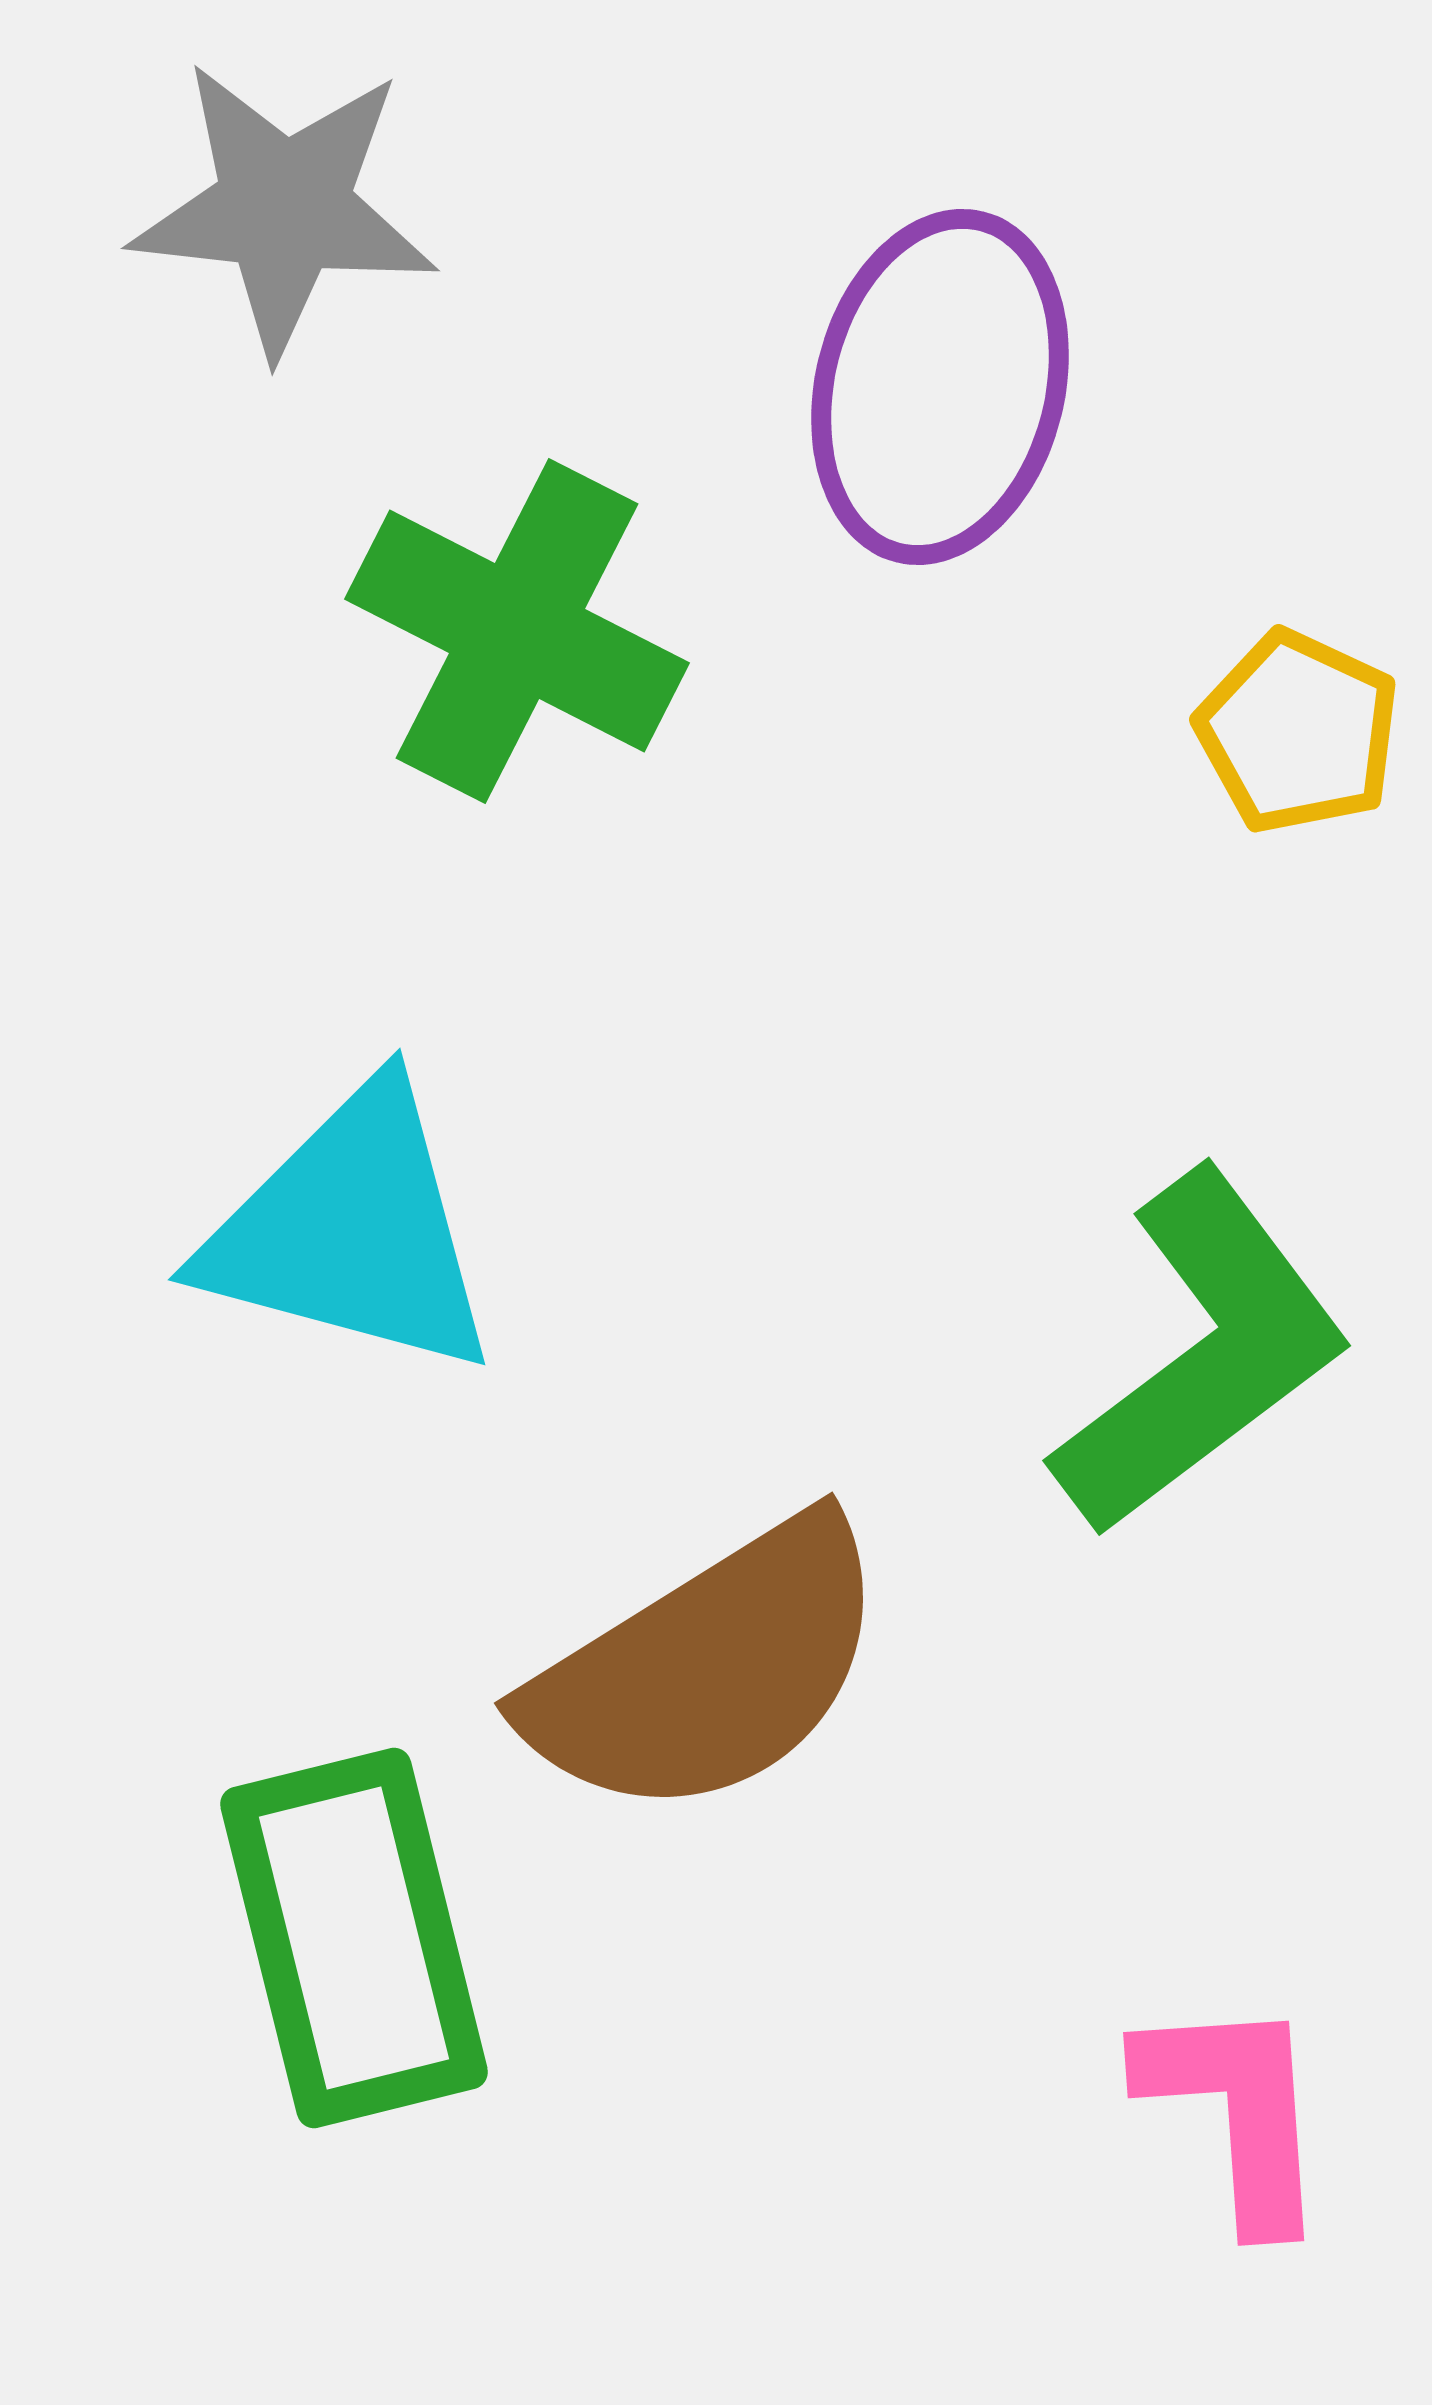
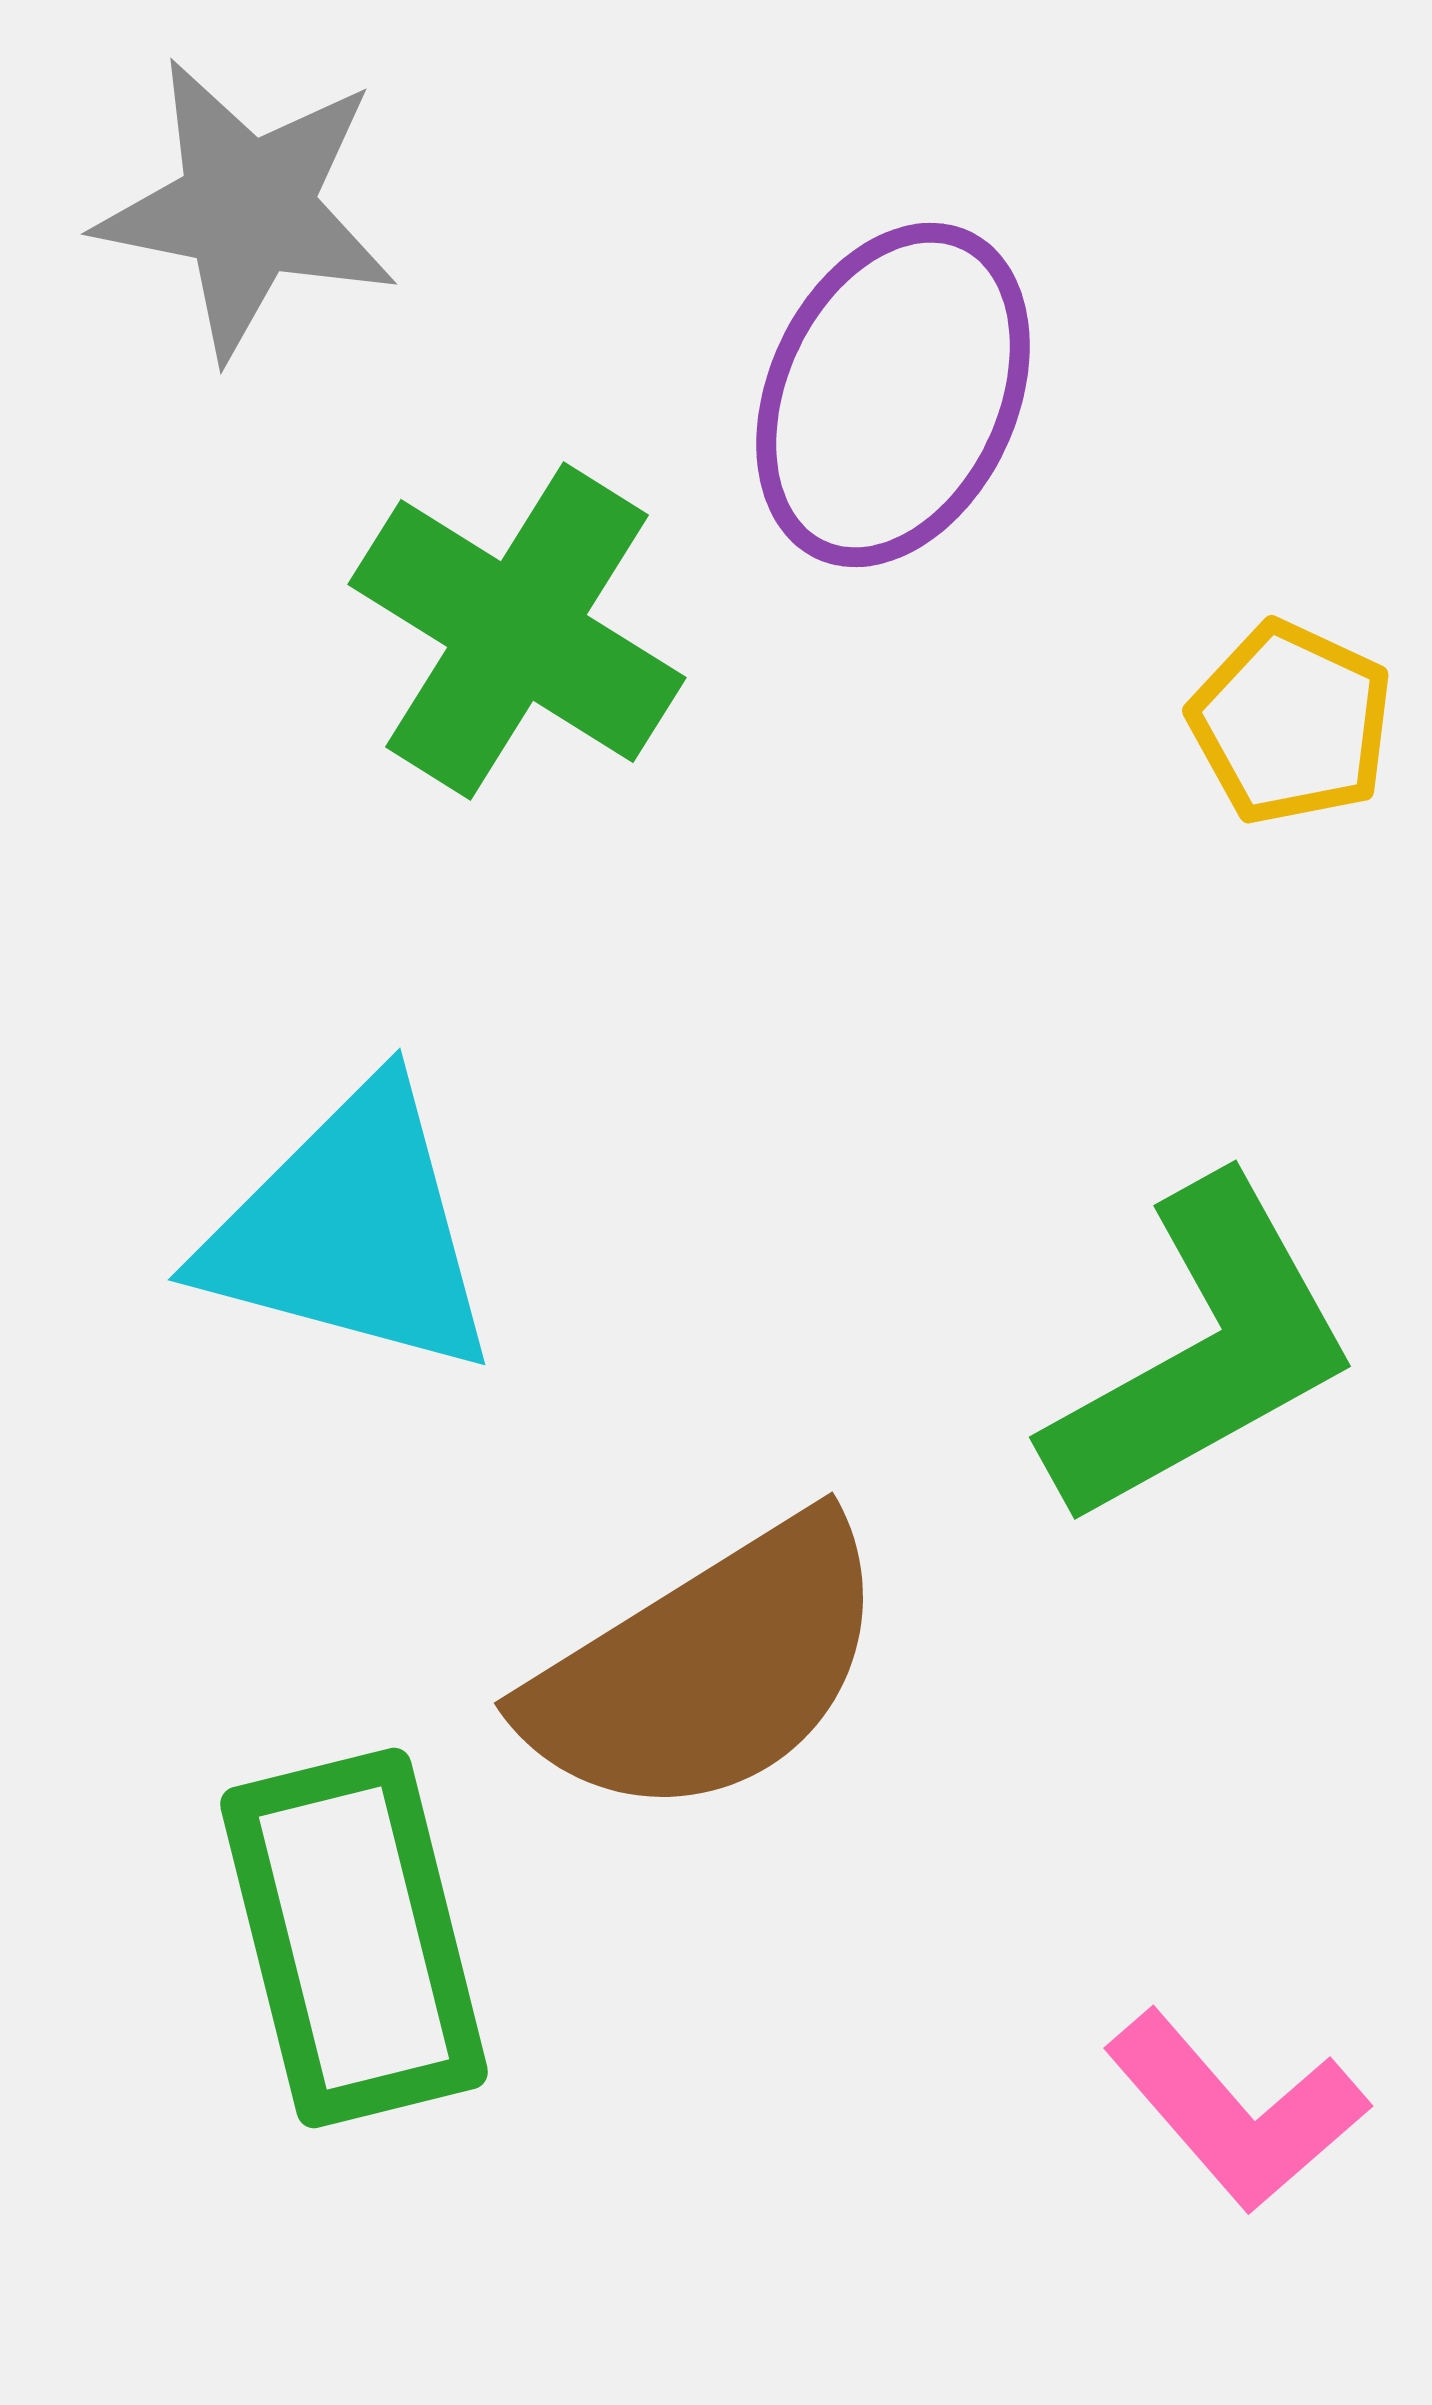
gray star: moved 37 px left; rotated 5 degrees clockwise
purple ellipse: moved 47 px left, 8 px down; rotated 11 degrees clockwise
green cross: rotated 5 degrees clockwise
yellow pentagon: moved 7 px left, 9 px up
green L-shape: rotated 8 degrees clockwise
pink L-shape: rotated 143 degrees clockwise
